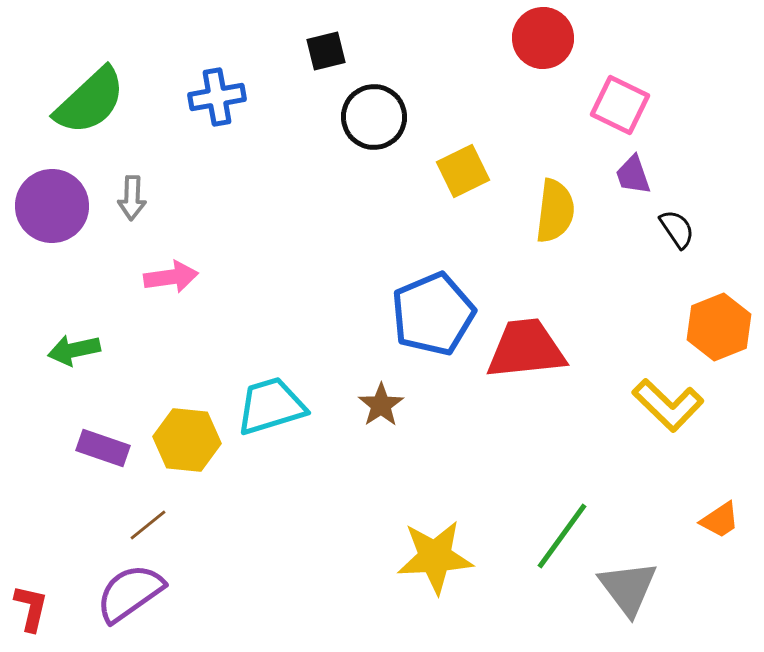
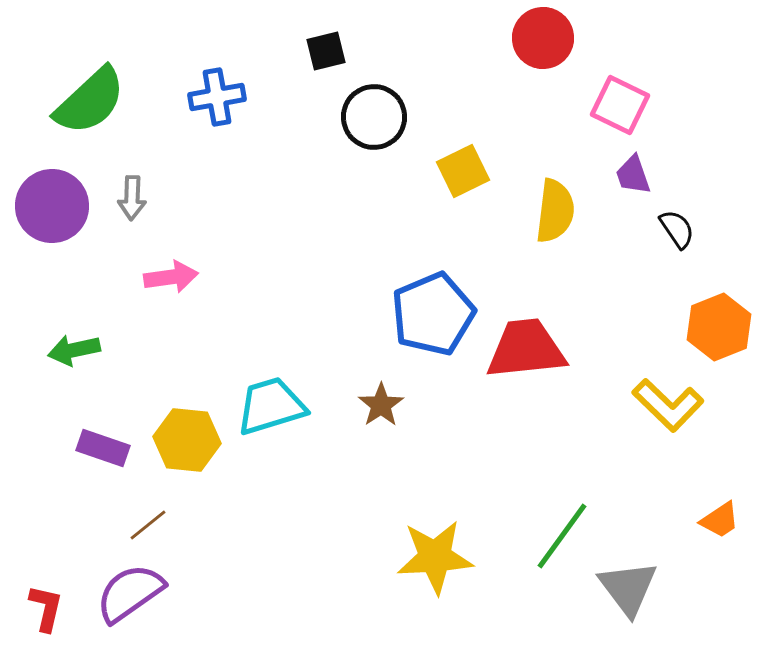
red L-shape: moved 15 px right
